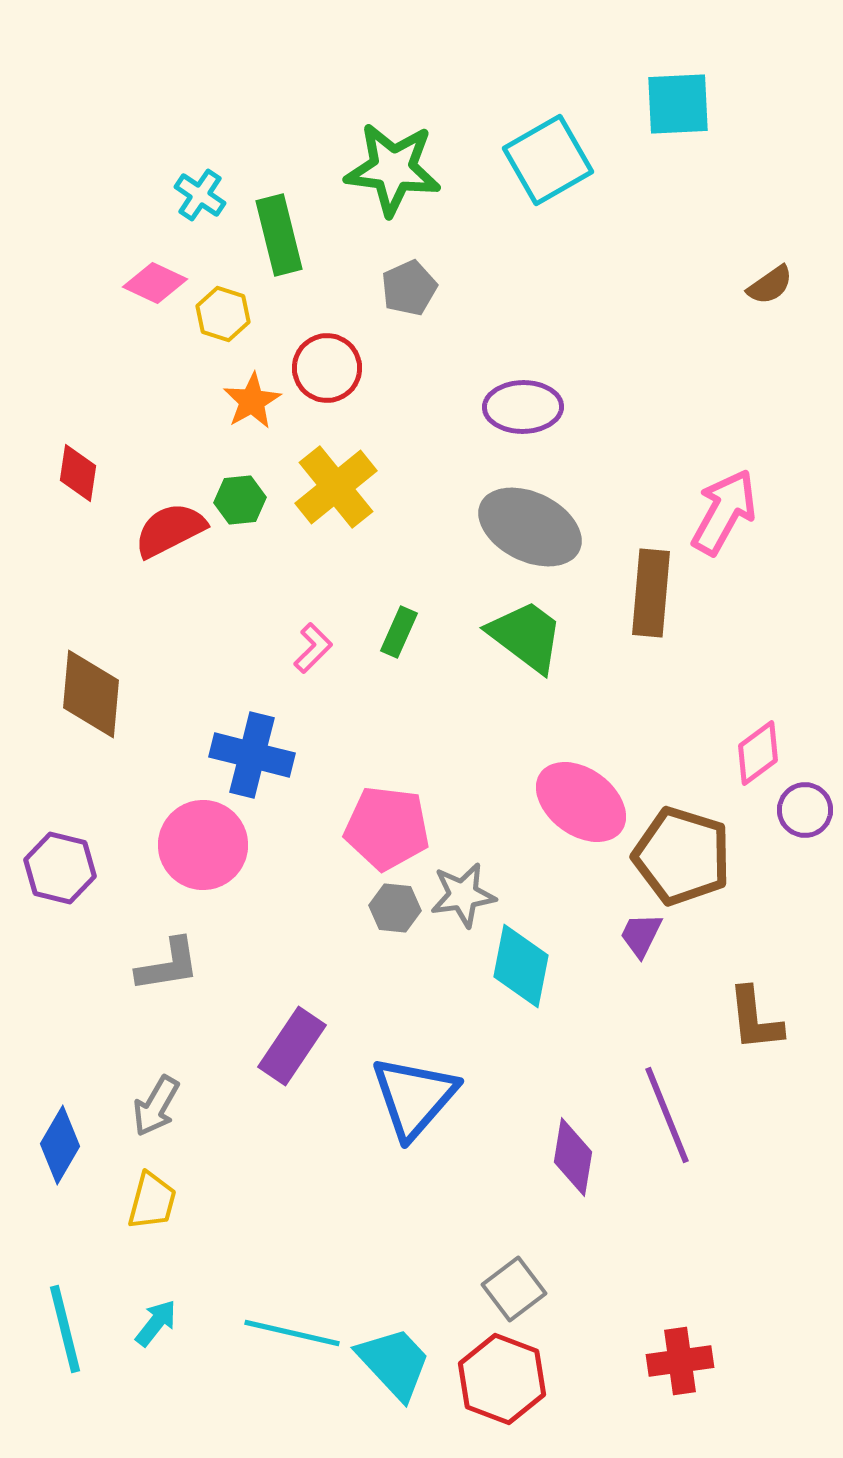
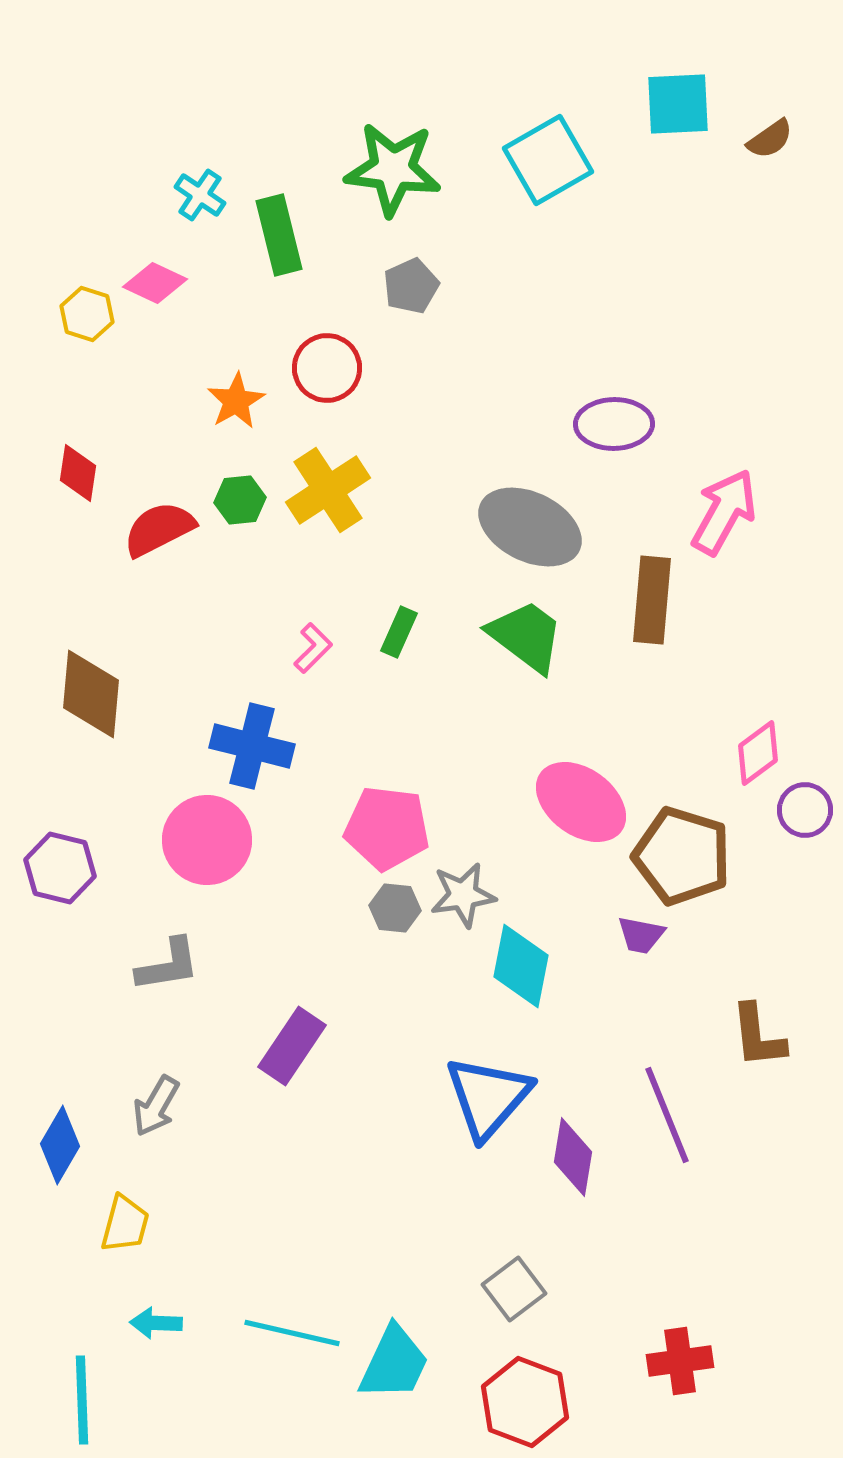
brown semicircle at (770, 285): moved 146 px up
gray pentagon at (409, 288): moved 2 px right, 2 px up
yellow hexagon at (223, 314): moved 136 px left
orange star at (252, 401): moved 16 px left
purple ellipse at (523, 407): moved 91 px right, 17 px down
yellow cross at (336, 487): moved 8 px left, 3 px down; rotated 6 degrees clockwise
red semicircle at (170, 530): moved 11 px left, 1 px up
brown rectangle at (651, 593): moved 1 px right, 7 px down
blue cross at (252, 755): moved 9 px up
pink circle at (203, 845): moved 4 px right, 5 px up
purple trapezoid at (641, 935): rotated 105 degrees counterclockwise
brown L-shape at (755, 1019): moved 3 px right, 17 px down
blue triangle at (414, 1097): moved 74 px right
yellow trapezoid at (152, 1201): moved 27 px left, 23 px down
cyan arrow at (156, 1323): rotated 126 degrees counterclockwise
cyan line at (65, 1329): moved 17 px right, 71 px down; rotated 12 degrees clockwise
cyan trapezoid at (394, 1363): rotated 68 degrees clockwise
red hexagon at (502, 1379): moved 23 px right, 23 px down
